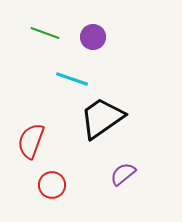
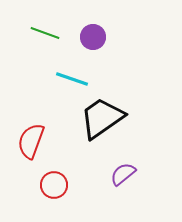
red circle: moved 2 px right
